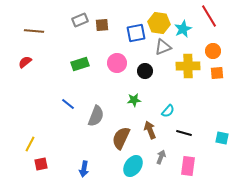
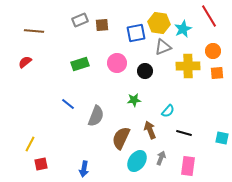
gray arrow: moved 1 px down
cyan ellipse: moved 4 px right, 5 px up
